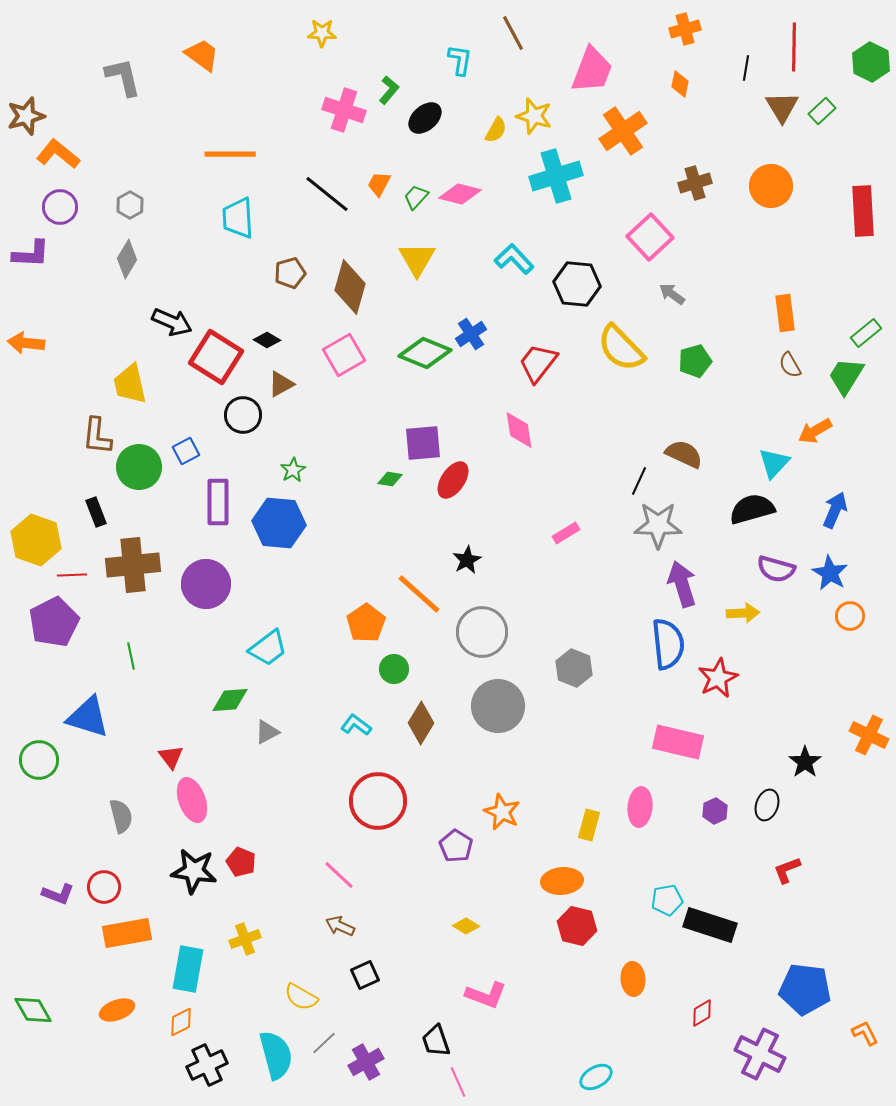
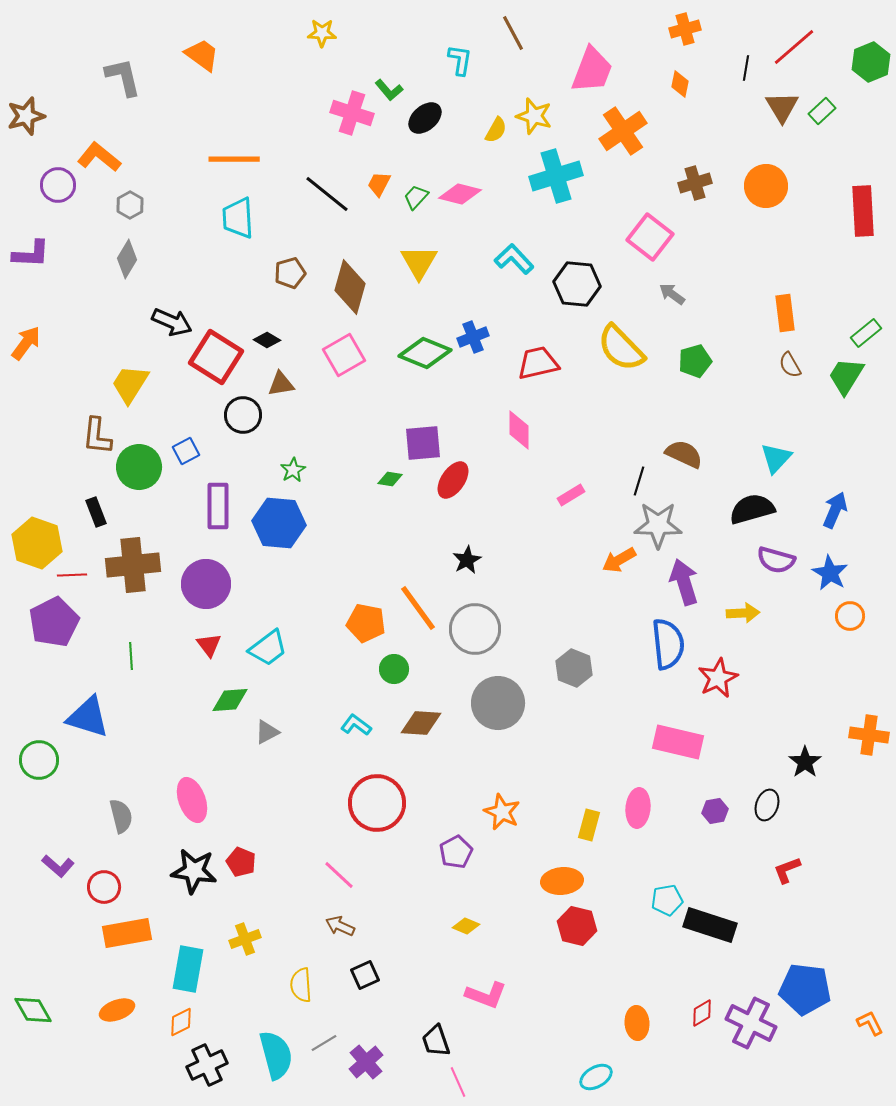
red line at (794, 47): rotated 48 degrees clockwise
green hexagon at (871, 62): rotated 12 degrees clockwise
green L-shape at (389, 90): rotated 100 degrees clockwise
pink cross at (344, 110): moved 8 px right, 3 px down
orange L-shape at (58, 154): moved 41 px right, 3 px down
orange line at (230, 154): moved 4 px right, 5 px down
orange circle at (771, 186): moved 5 px left
purple circle at (60, 207): moved 2 px left, 22 px up
pink square at (650, 237): rotated 9 degrees counterclockwise
yellow triangle at (417, 259): moved 2 px right, 3 px down
blue cross at (471, 334): moved 2 px right, 3 px down; rotated 12 degrees clockwise
orange arrow at (26, 343): rotated 120 degrees clockwise
red trapezoid at (538, 363): rotated 39 degrees clockwise
yellow trapezoid at (130, 384): rotated 45 degrees clockwise
brown triangle at (281, 384): rotated 20 degrees clockwise
pink diamond at (519, 430): rotated 9 degrees clockwise
orange arrow at (815, 431): moved 196 px left, 129 px down
cyan triangle at (774, 463): moved 2 px right, 5 px up
black line at (639, 481): rotated 8 degrees counterclockwise
purple rectangle at (218, 502): moved 4 px down
pink rectangle at (566, 533): moved 5 px right, 38 px up
yellow hexagon at (36, 540): moved 1 px right, 3 px down
purple semicircle at (776, 569): moved 9 px up
purple arrow at (682, 584): moved 2 px right, 2 px up
orange line at (419, 594): moved 1 px left, 14 px down; rotated 12 degrees clockwise
orange pentagon at (366, 623): rotated 27 degrees counterclockwise
gray circle at (482, 632): moved 7 px left, 3 px up
green line at (131, 656): rotated 8 degrees clockwise
gray circle at (498, 706): moved 3 px up
brown diamond at (421, 723): rotated 63 degrees clockwise
orange cross at (869, 735): rotated 18 degrees counterclockwise
red triangle at (171, 757): moved 38 px right, 112 px up
red circle at (378, 801): moved 1 px left, 2 px down
pink ellipse at (640, 807): moved 2 px left, 1 px down
purple hexagon at (715, 811): rotated 15 degrees clockwise
purple pentagon at (456, 846): moved 6 px down; rotated 12 degrees clockwise
purple L-shape at (58, 894): moved 28 px up; rotated 20 degrees clockwise
yellow diamond at (466, 926): rotated 8 degrees counterclockwise
orange ellipse at (633, 979): moved 4 px right, 44 px down
yellow semicircle at (301, 997): moved 12 px up; rotated 56 degrees clockwise
orange L-shape at (865, 1033): moved 5 px right, 10 px up
gray line at (324, 1043): rotated 12 degrees clockwise
purple cross at (760, 1054): moved 9 px left, 31 px up
purple cross at (366, 1062): rotated 12 degrees counterclockwise
